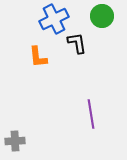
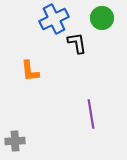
green circle: moved 2 px down
orange L-shape: moved 8 px left, 14 px down
